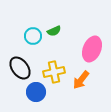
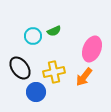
orange arrow: moved 3 px right, 3 px up
